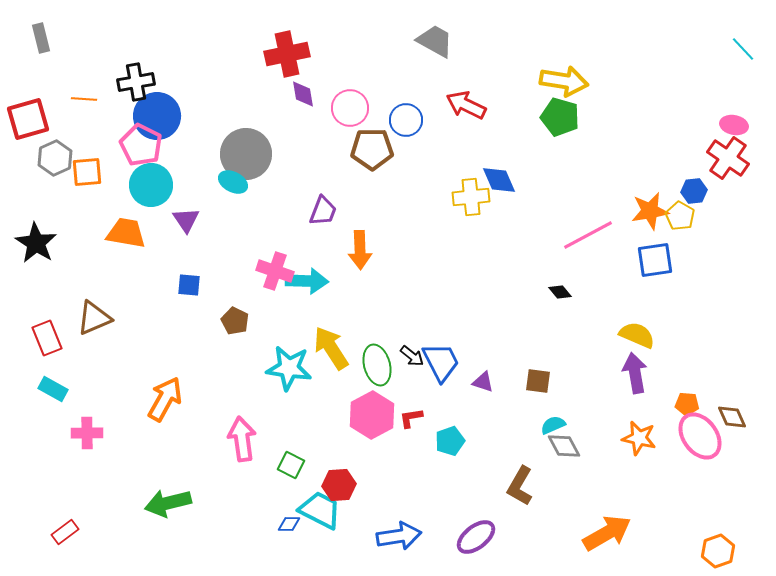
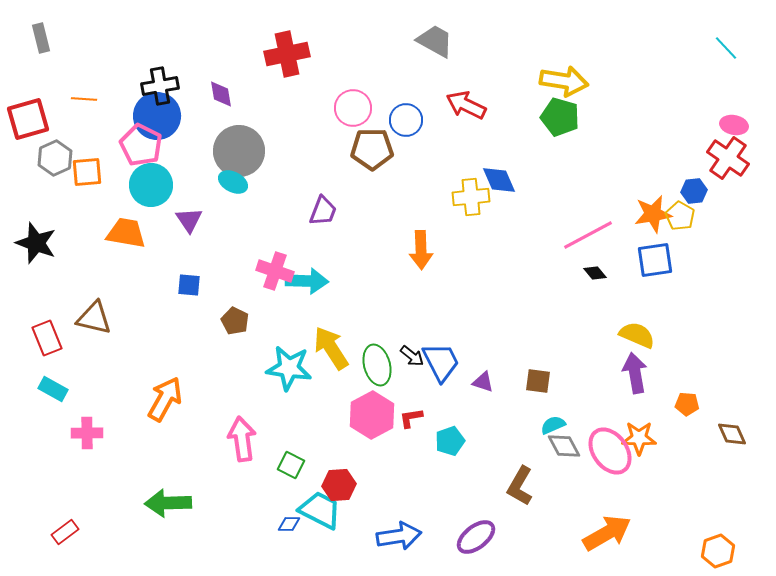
cyan line at (743, 49): moved 17 px left, 1 px up
black cross at (136, 82): moved 24 px right, 4 px down
purple diamond at (303, 94): moved 82 px left
pink circle at (350, 108): moved 3 px right
gray circle at (246, 154): moved 7 px left, 3 px up
orange star at (650, 211): moved 3 px right, 3 px down
purple triangle at (186, 220): moved 3 px right
black star at (36, 243): rotated 12 degrees counterclockwise
orange arrow at (360, 250): moved 61 px right
black diamond at (560, 292): moved 35 px right, 19 px up
brown triangle at (94, 318): rotated 36 degrees clockwise
brown diamond at (732, 417): moved 17 px down
pink ellipse at (700, 436): moved 90 px left, 15 px down
orange star at (639, 438): rotated 12 degrees counterclockwise
green arrow at (168, 503): rotated 12 degrees clockwise
